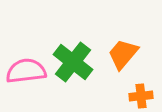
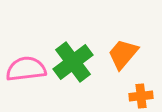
green cross: rotated 15 degrees clockwise
pink semicircle: moved 2 px up
